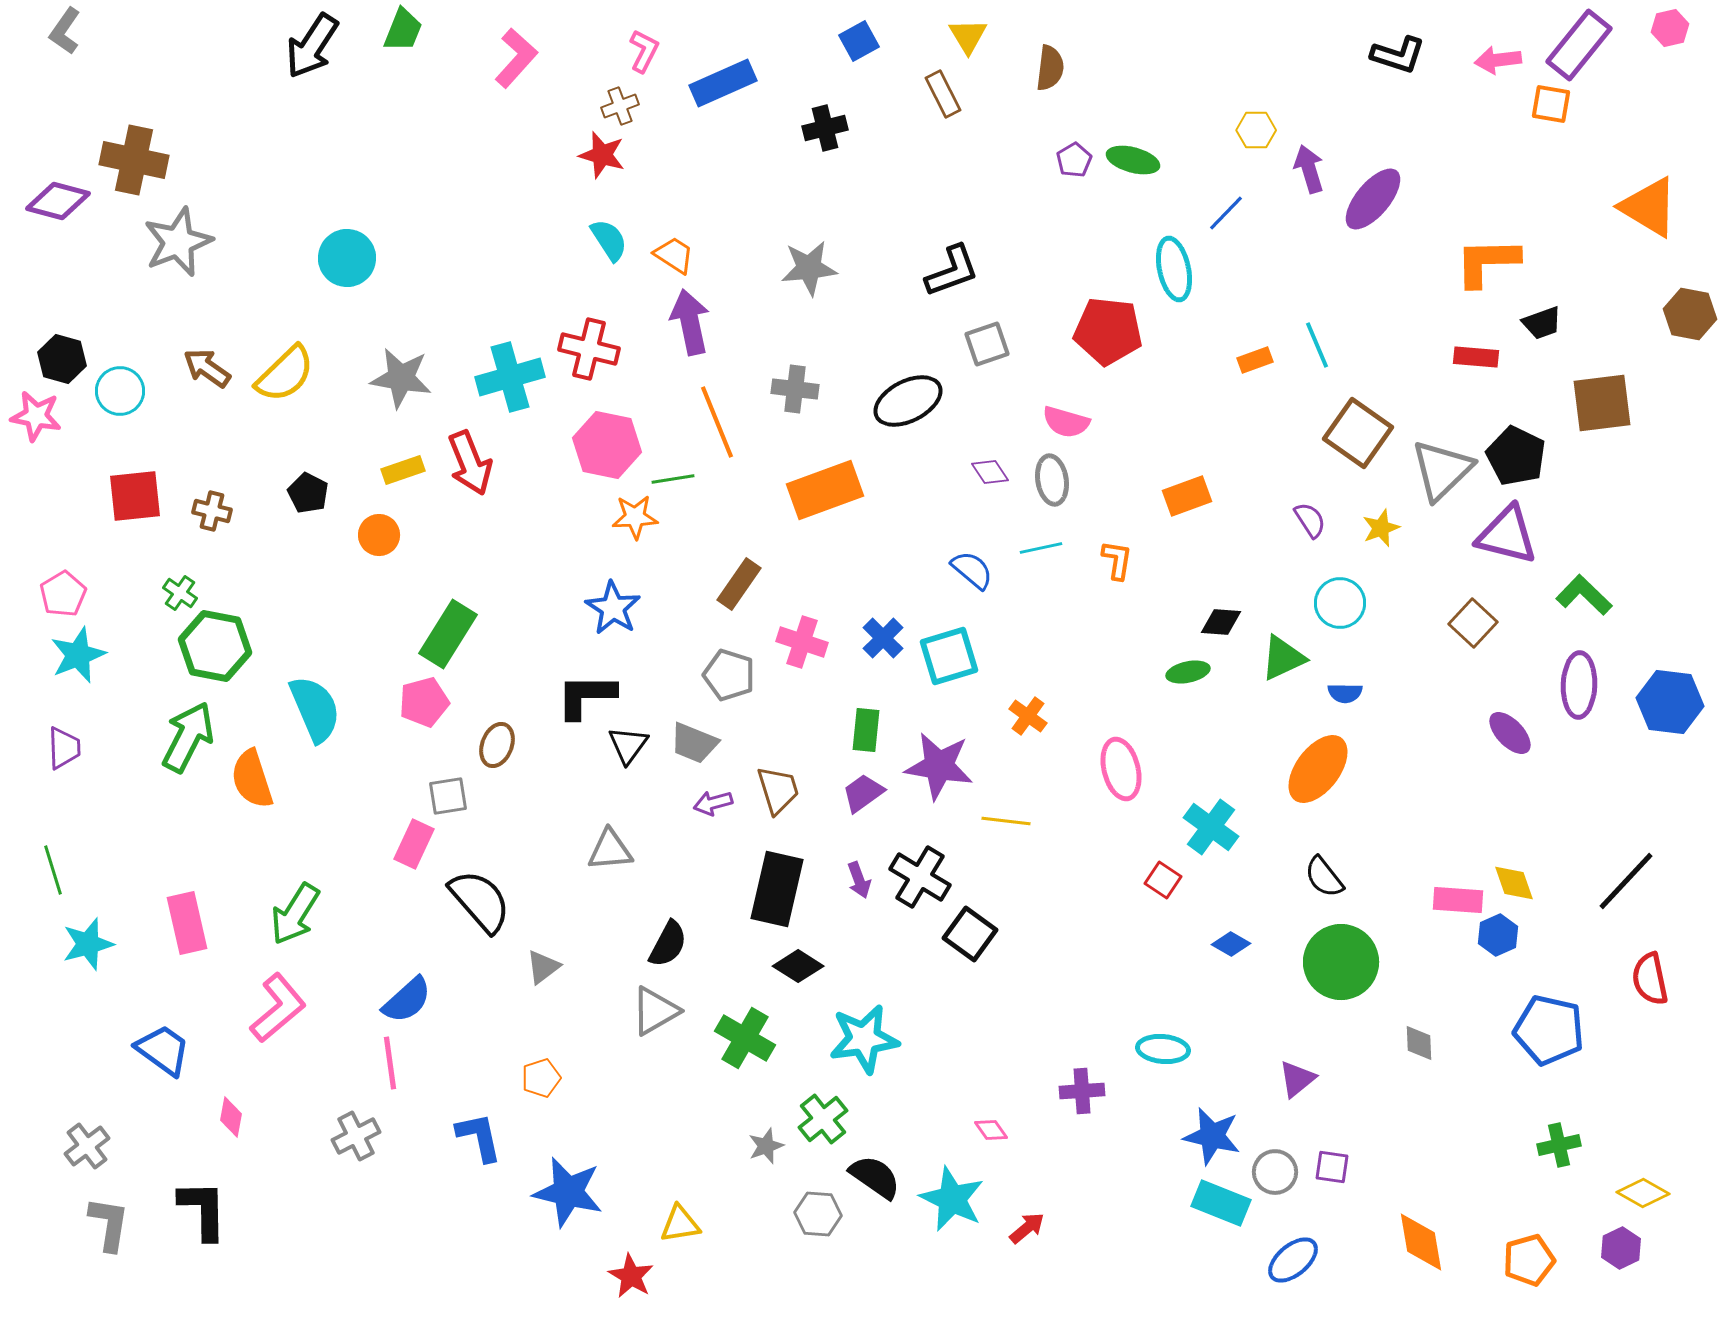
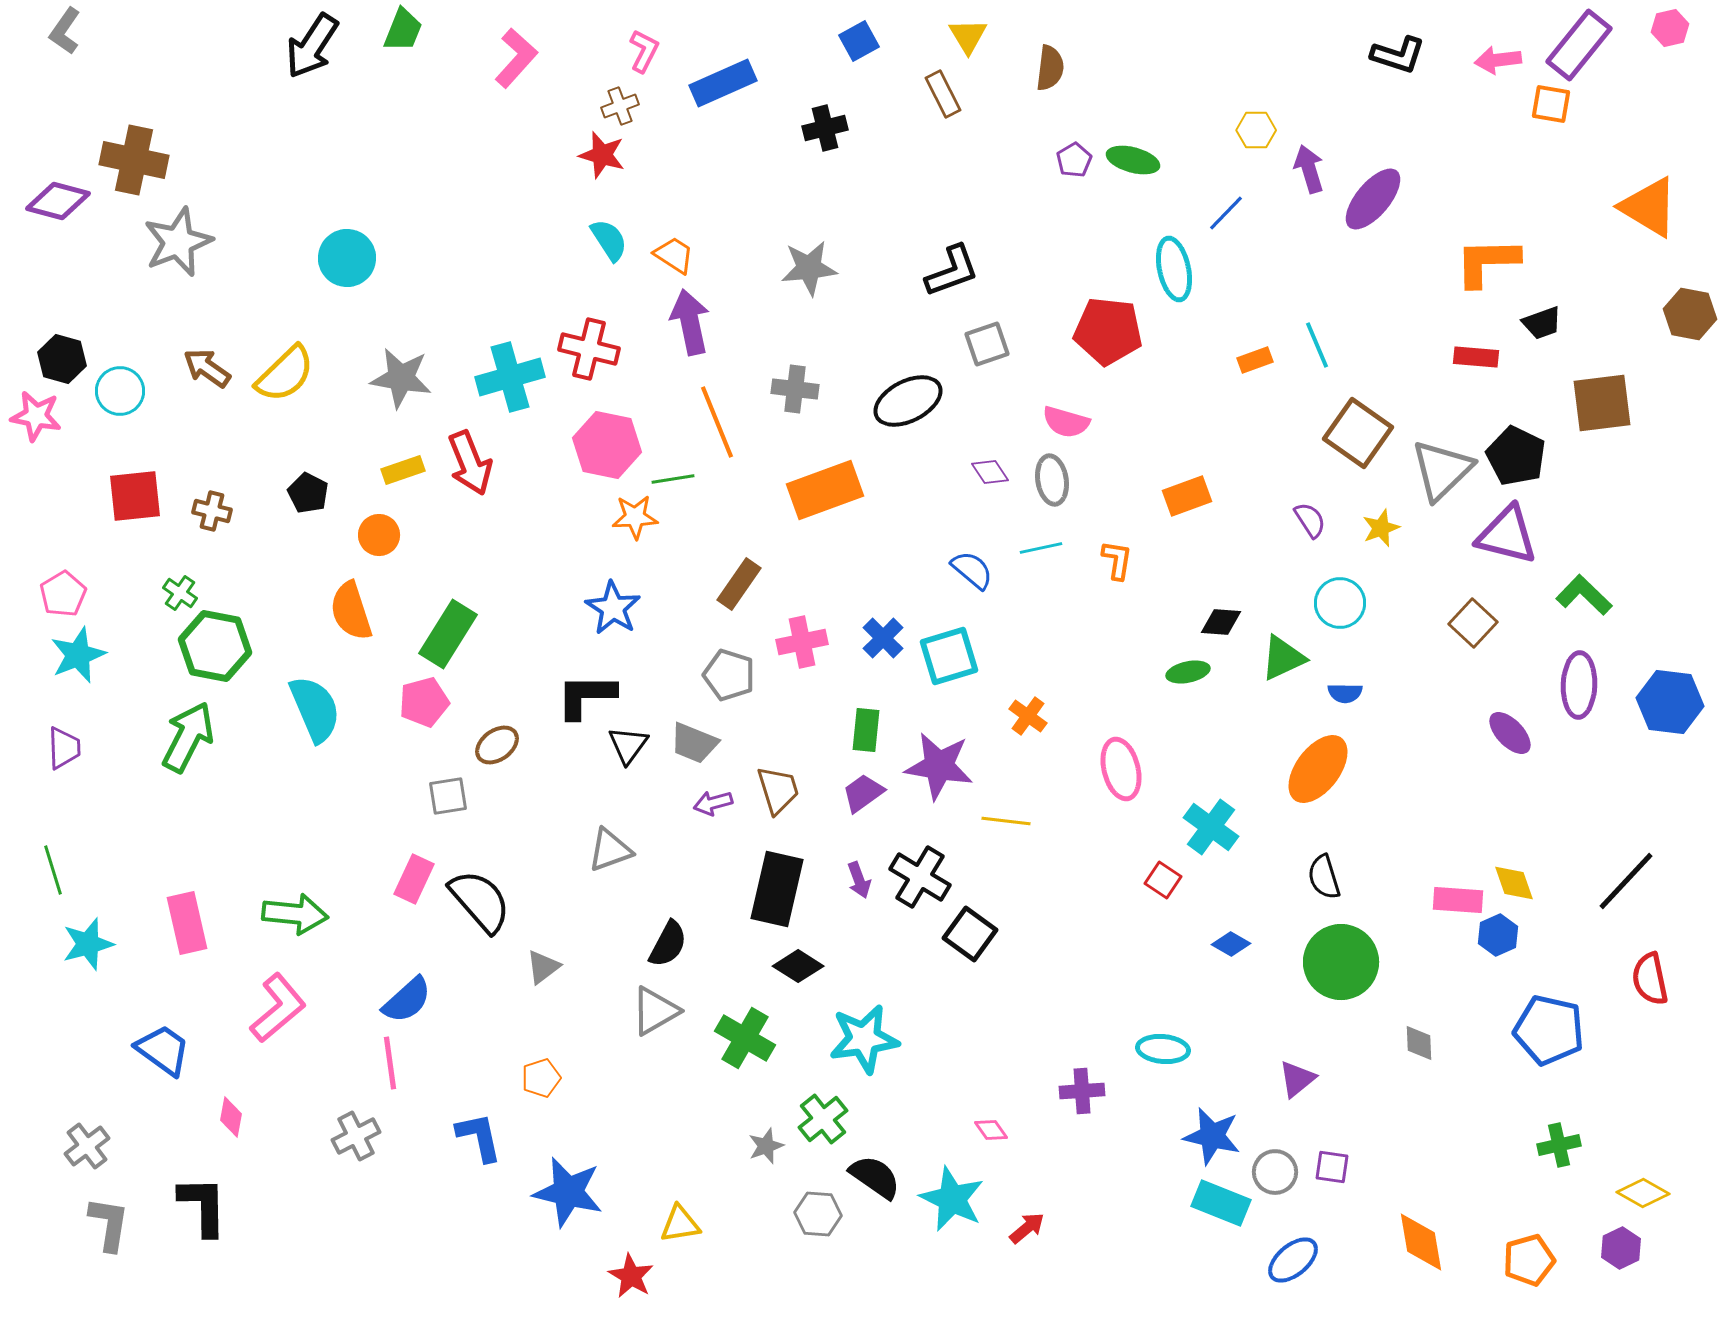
pink cross at (802, 642): rotated 30 degrees counterclockwise
brown ellipse at (497, 745): rotated 33 degrees clockwise
orange semicircle at (252, 779): moved 99 px right, 168 px up
pink rectangle at (414, 844): moved 35 px down
gray triangle at (610, 850): rotated 15 degrees counterclockwise
black semicircle at (1324, 877): rotated 21 degrees clockwise
green arrow at (295, 914): rotated 116 degrees counterclockwise
black L-shape at (203, 1210): moved 4 px up
